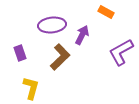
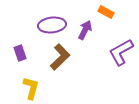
purple arrow: moved 3 px right, 5 px up
